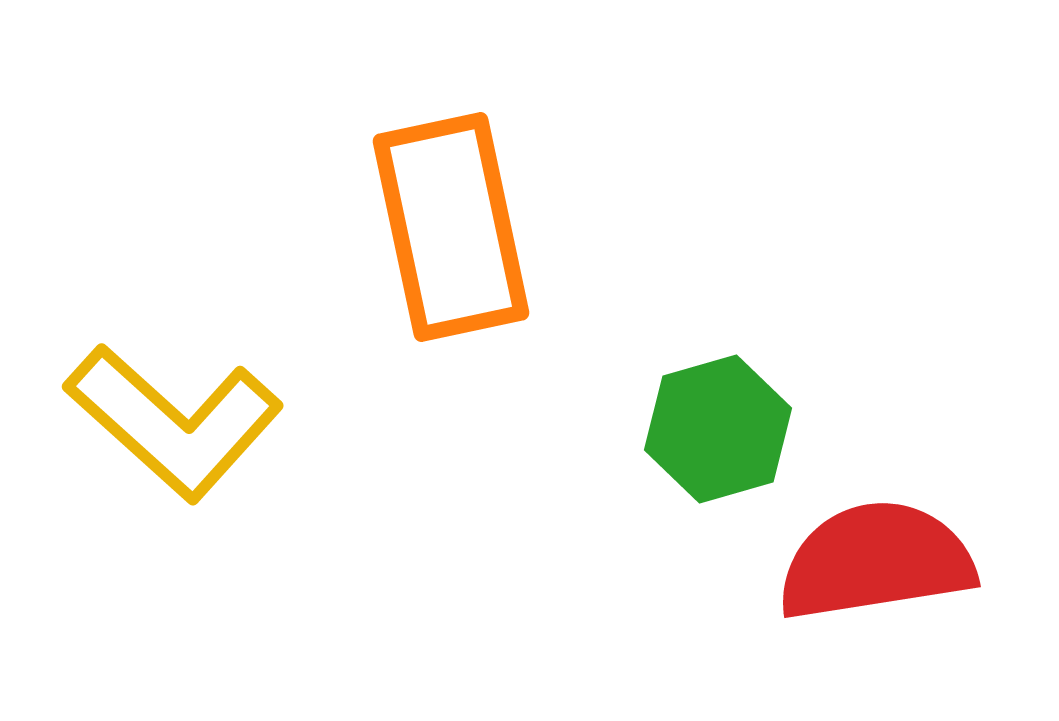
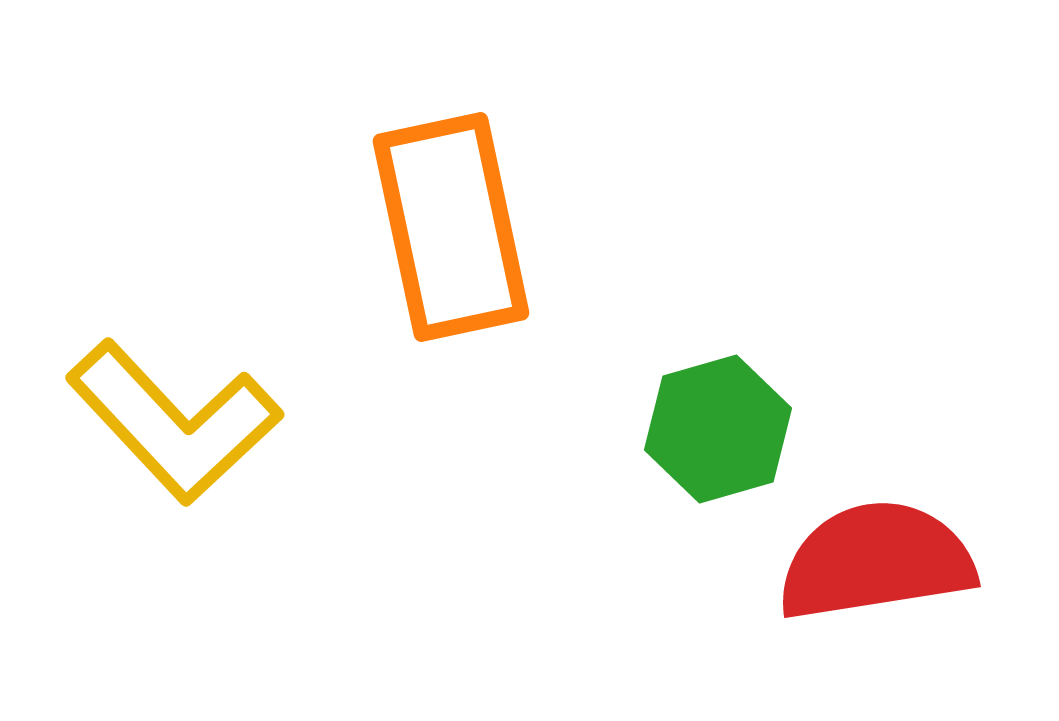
yellow L-shape: rotated 5 degrees clockwise
